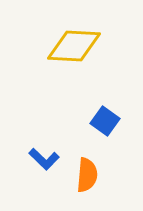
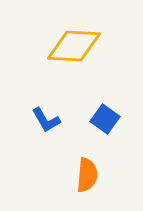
blue square: moved 2 px up
blue L-shape: moved 2 px right, 39 px up; rotated 16 degrees clockwise
